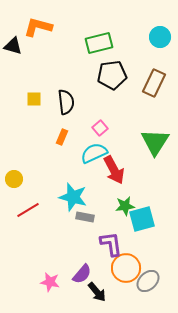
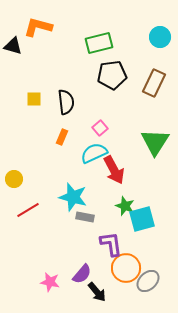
green star: rotated 30 degrees clockwise
